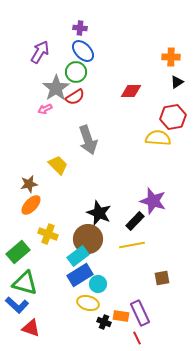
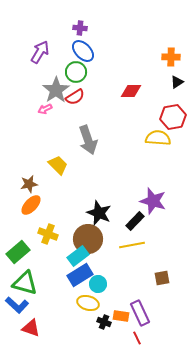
gray star: moved 2 px down
